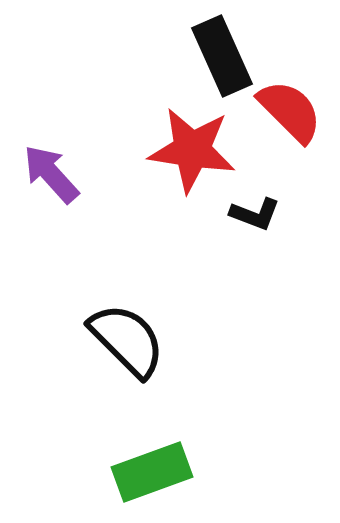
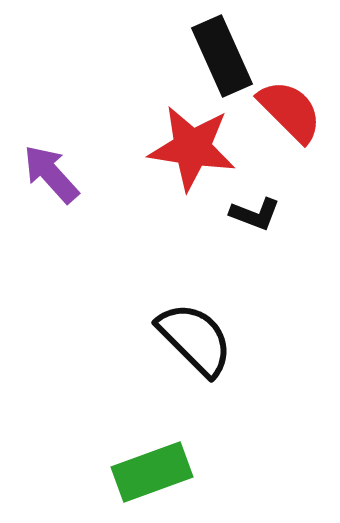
red star: moved 2 px up
black semicircle: moved 68 px right, 1 px up
